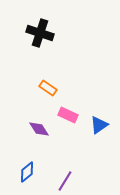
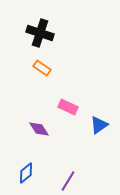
orange rectangle: moved 6 px left, 20 px up
pink rectangle: moved 8 px up
blue diamond: moved 1 px left, 1 px down
purple line: moved 3 px right
